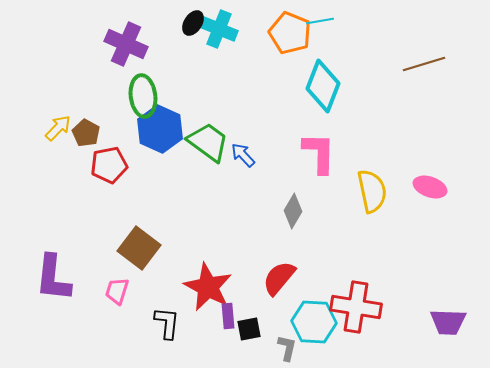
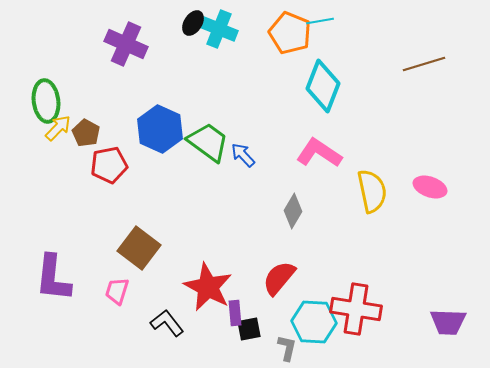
green ellipse: moved 97 px left, 5 px down
pink L-shape: rotated 57 degrees counterclockwise
red cross: moved 2 px down
purple rectangle: moved 7 px right, 3 px up
black L-shape: rotated 44 degrees counterclockwise
